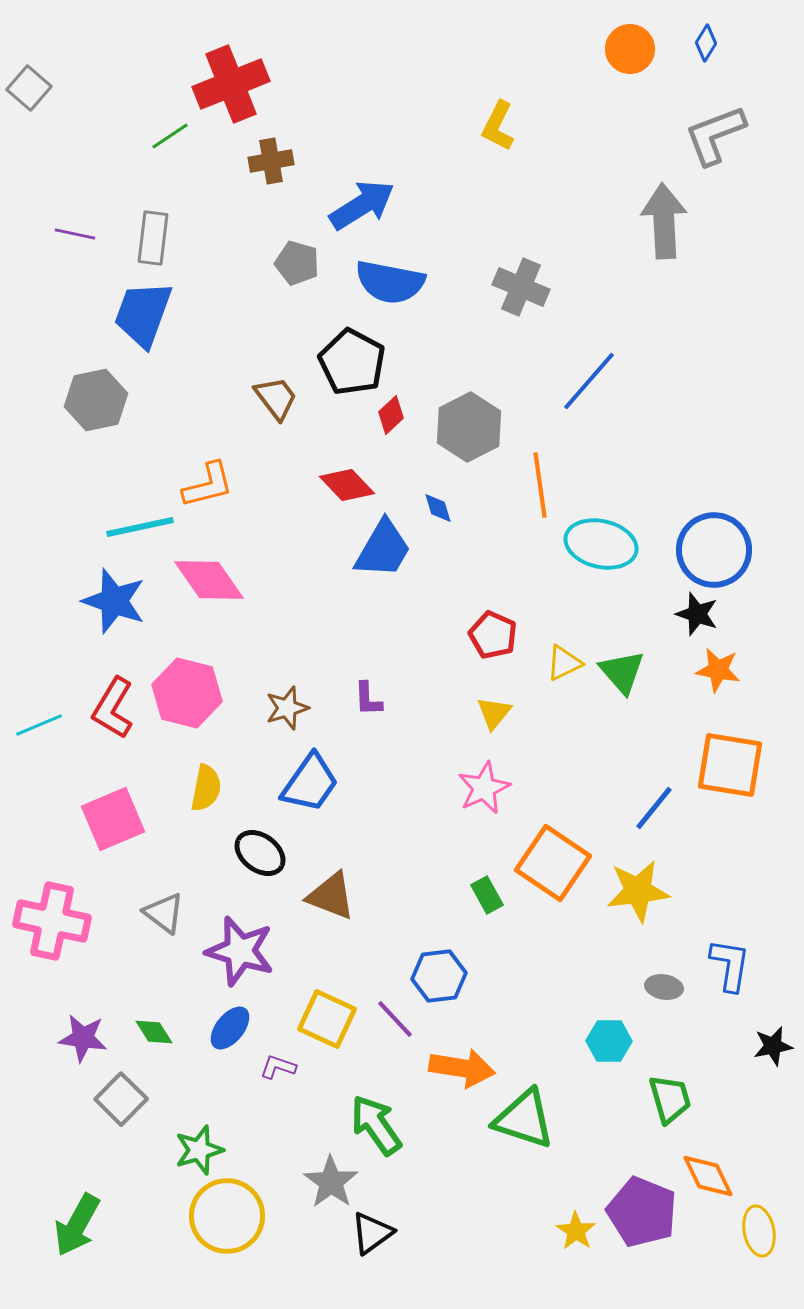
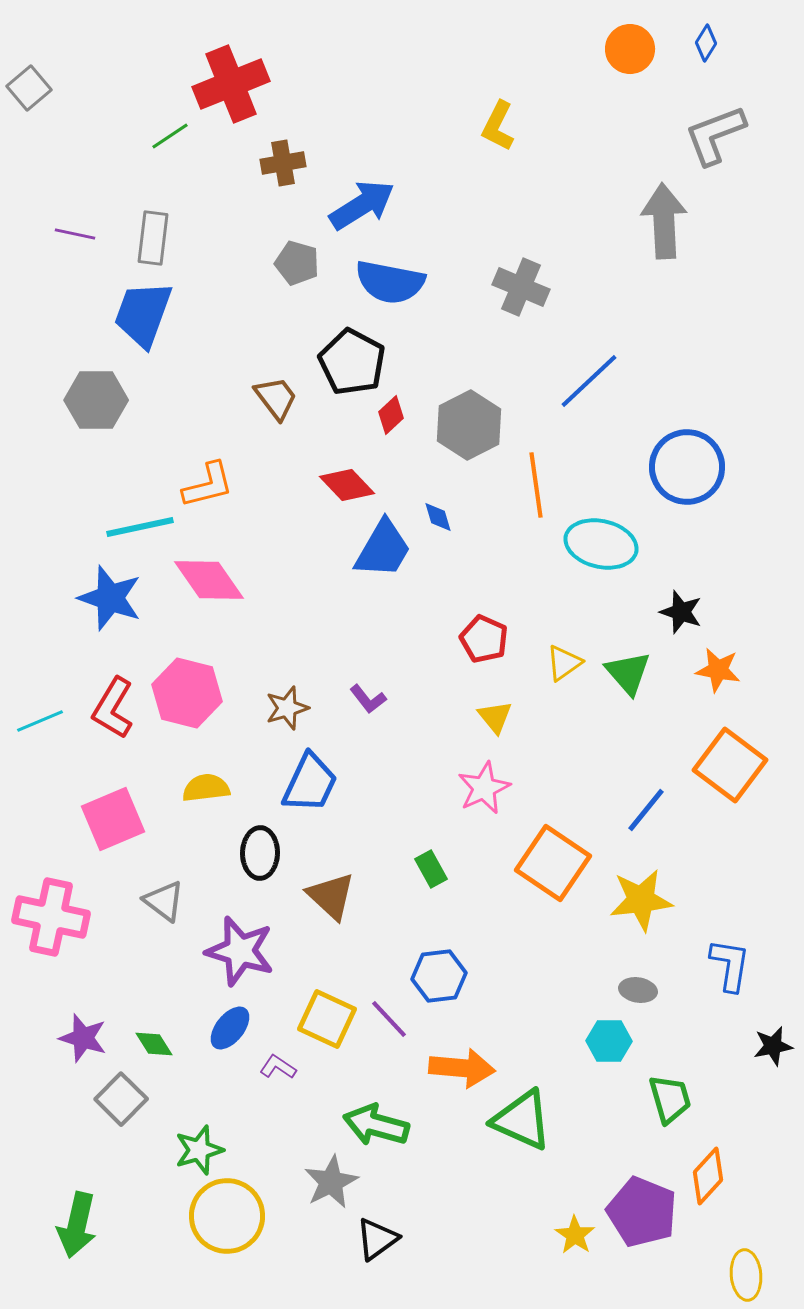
gray square at (29, 88): rotated 9 degrees clockwise
brown cross at (271, 161): moved 12 px right, 2 px down
blue line at (589, 381): rotated 6 degrees clockwise
gray hexagon at (96, 400): rotated 12 degrees clockwise
gray hexagon at (469, 427): moved 2 px up
orange line at (540, 485): moved 4 px left
blue diamond at (438, 508): moved 9 px down
blue circle at (714, 550): moved 27 px left, 83 px up
blue star at (114, 601): moved 4 px left, 3 px up
black star at (697, 614): moved 16 px left, 2 px up
red pentagon at (493, 635): moved 9 px left, 4 px down
yellow triangle at (564, 663): rotated 9 degrees counterclockwise
green triangle at (622, 672): moved 6 px right, 1 px down
purple L-shape at (368, 699): rotated 36 degrees counterclockwise
yellow triangle at (494, 713): moved 1 px right, 4 px down; rotated 18 degrees counterclockwise
cyan line at (39, 725): moved 1 px right, 4 px up
orange square at (730, 765): rotated 28 degrees clockwise
blue trapezoid at (310, 783): rotated 10 degrees counterclockwise
yellow semicircle at (206, 788): rotated 108 degrees counterclockwise
blue line at (654, 808): moved 8 px left, 2 px down
black ellipse at (260, 853): rotated 54 degrees clockwise
yellow star at (638, 891): moved 3 px right, 9 px down
green rectangle at (487, 895): moved 56 px left, 26 px up
brown triangle at (331, 896): rotated 22 degrees clockwise
gray triangle at (164, 913): moved 12 px up
pink cross at (52, 921): moved 1 px left, 4 px up
gray ellipse at (664, 987): moved 26 px left, 3 px down
purple line at (395, 1019): moved 6 px left
green diamond at (154, 1032): moved 12 px down
purple star at (83, 1038): rotated 9 degrees clockwise
purple L-shape at (278, 1067): rotated 15 degrees clockwise
orange arrow at (462, 1068): rotated 4 degrees counterclockwise
green triangle at (524, 1119): moved 2 px left, 1 px down; rotated 6 degrees clockwise
green arrow at (376, 1125): rotated 40 degrees counterclockwise
orange diamond at (708, 1176): rotated 68 degrees clockwise
gray star at (331, 1182): rotated 10 degrees clockwise
green arrow at (77, 1225): rotated 16 degrees counterclockwise
yellow star at (576, 1231): moved 1 px left, 4 px down
yellow ellipse at (759, 1231): moved 13 px left, 44 px down; rotated 6 degrees clockwise
black triangle at (372, 1233): moved 5 px right, 6 px down
